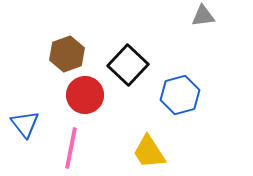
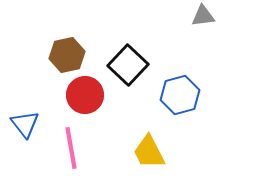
brown hexagon: moved 1 px down; rotated 8 degrees clockwise
pink line: rotated 21 degrees counterclockwise
yellow trapezoid: rotated 6 degrees clockwise
